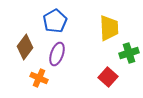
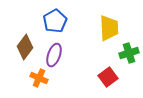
purple ellipse: moved 3 px left, 1 px down
red square: rotated 12 degrees clockwise
